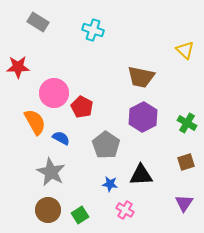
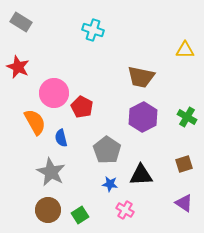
gray rectangle: moved 17 px left
yellow triangle: rotated 42 degrees counterclockwise
red star: rotated 25 degrees clockwise
green cross: moved 6 px up
blue semicircle: rotated 132 degrees counterclockwise
gray pentagon: moved 1 px right, 5 px down
brown square: moved 2 px left, 2 px down
purple triangle: rotated 30 degrees counterclockwise
